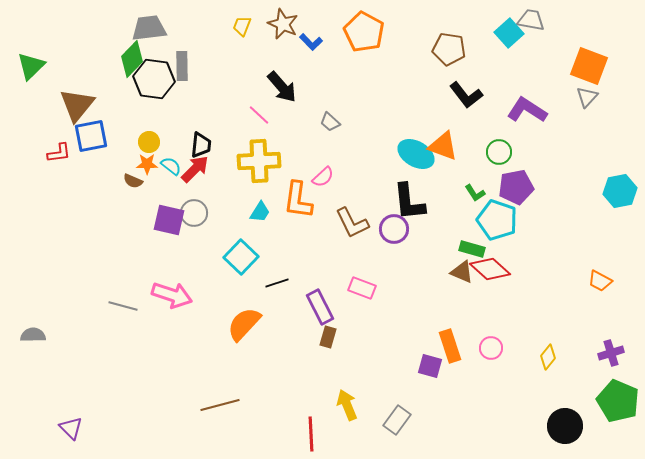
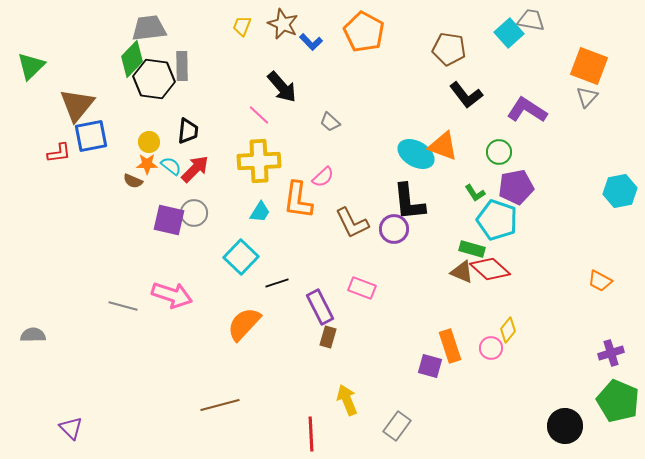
black trapezoid at (201, 145): moved 13 px left, 14 px up
yellow diamond at (548, 357): moved 40 px left, 27 px up
yellow arrow at (347, 405): moved 5 px up
gray rectangle at (397, 420): moved 6 px down
